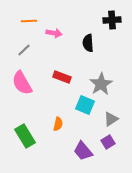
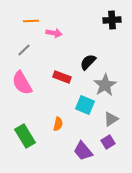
orange line: moved 2 px right
black semicircle: moved 19 px down; rotated 48 degrees clockwise
gray star: moved 4 px right, 1 px down
